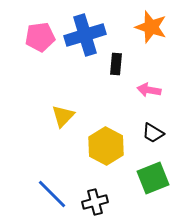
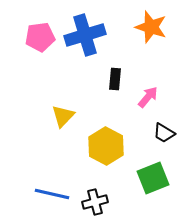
black rectangle: moved 1 px left, 15 px down
pink arrow: moved 1 px left, 7 px down; rotated 120 degrees clockwise
black trapezoid: moved 11 px right
blue line: rotated 32 degrees counterclockwise
